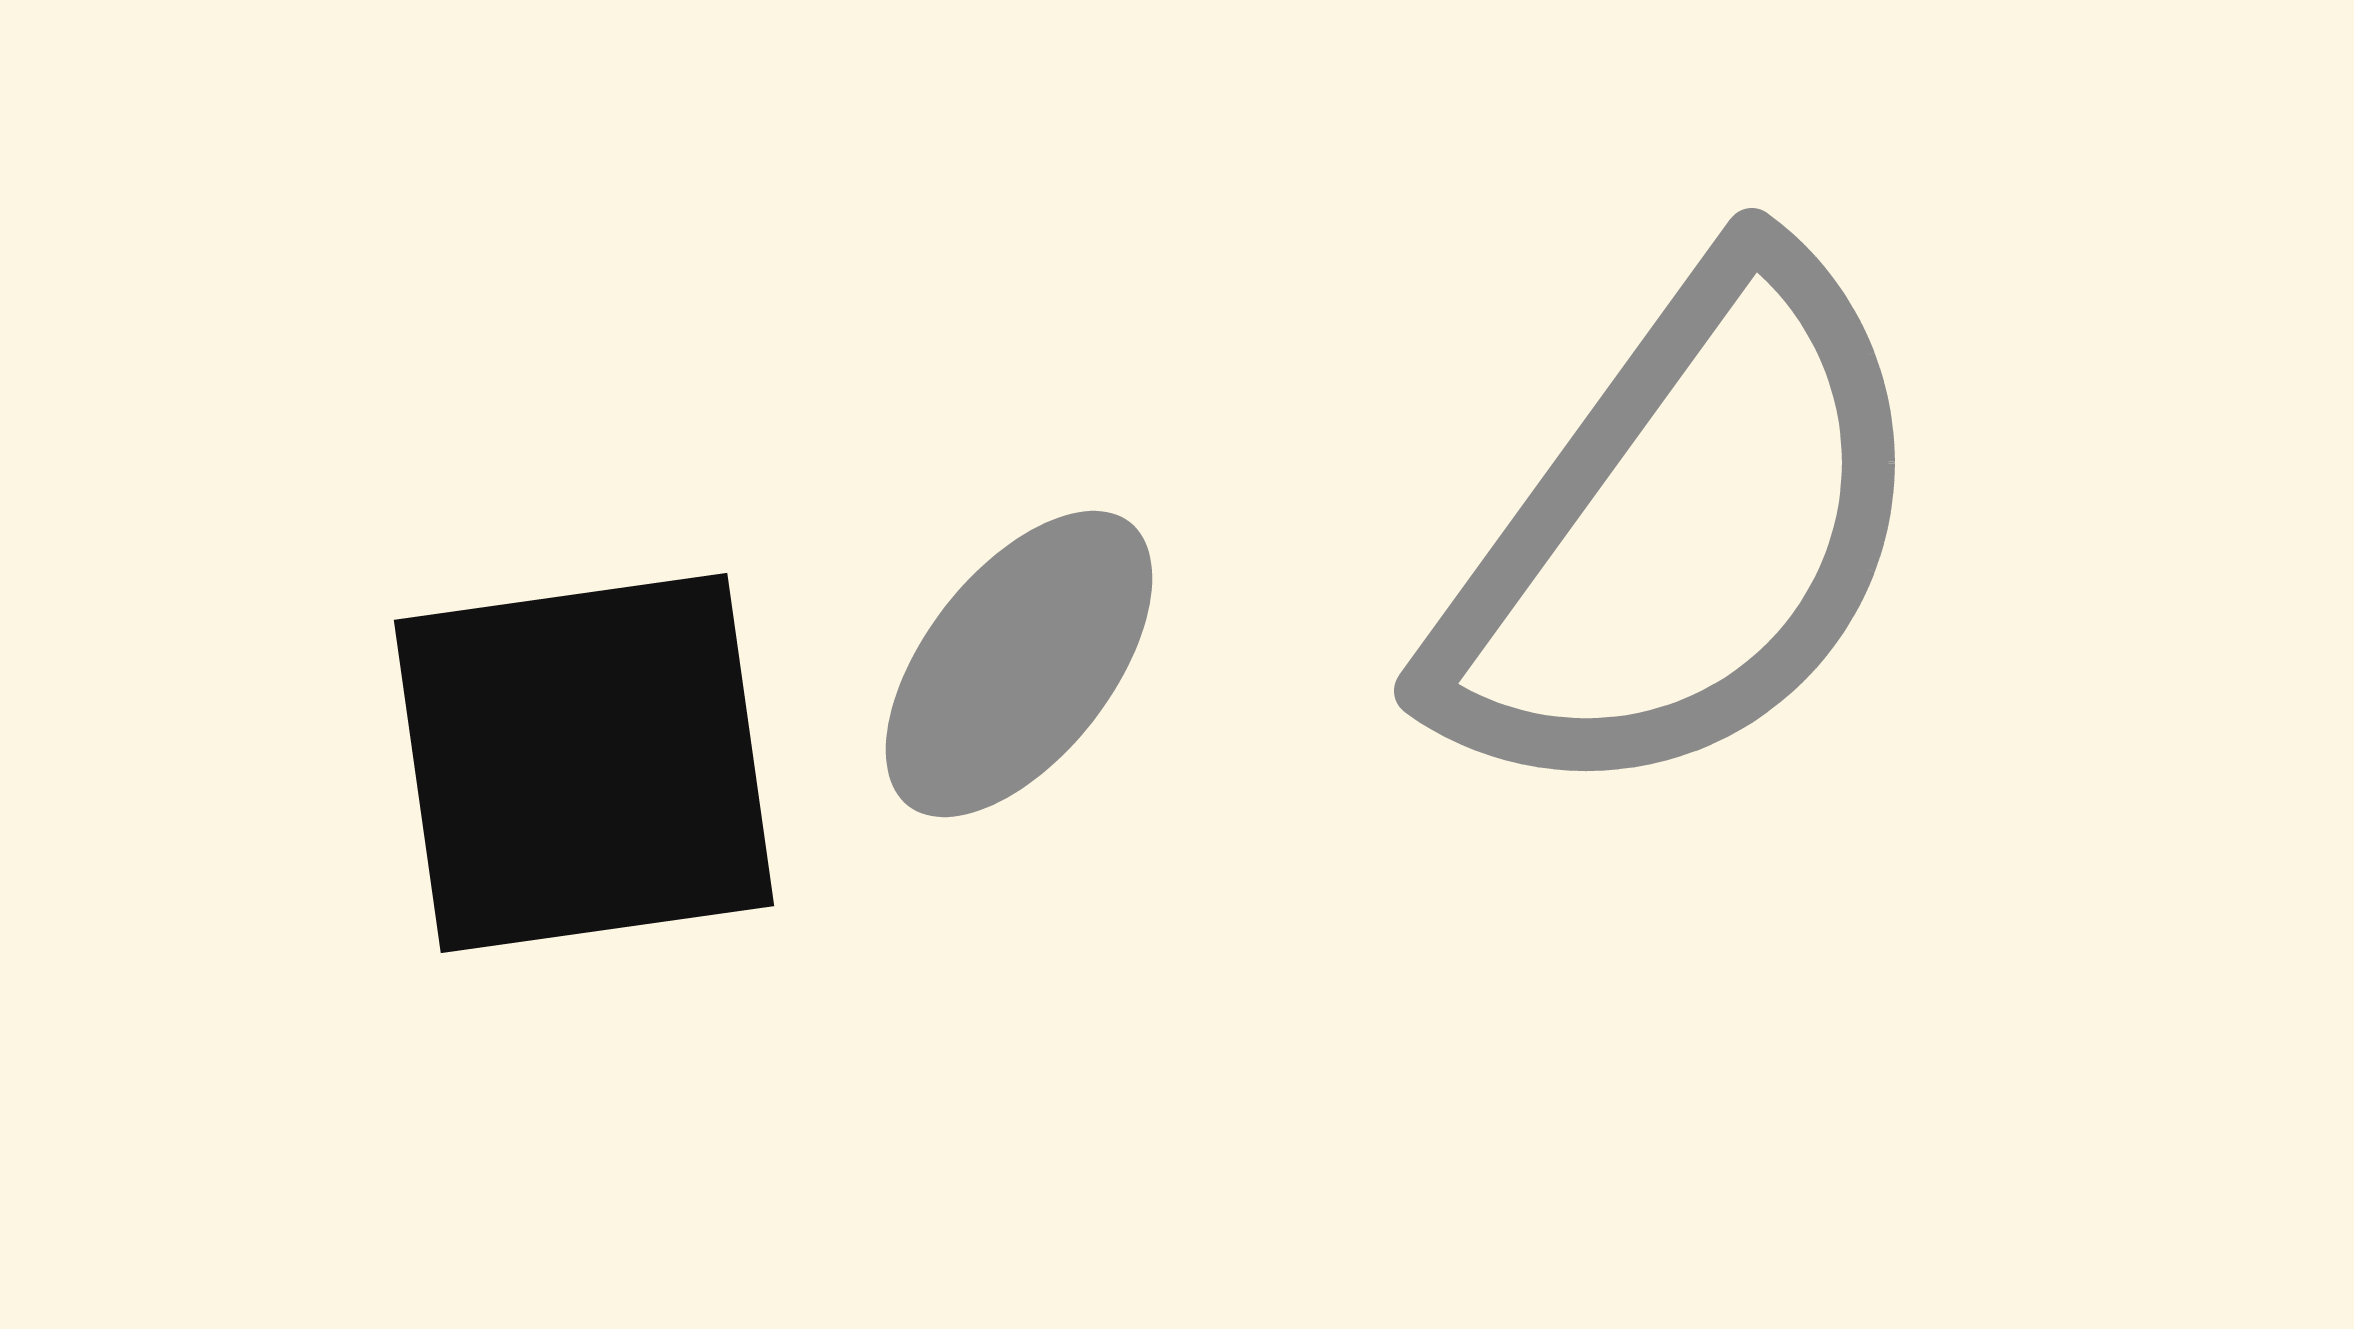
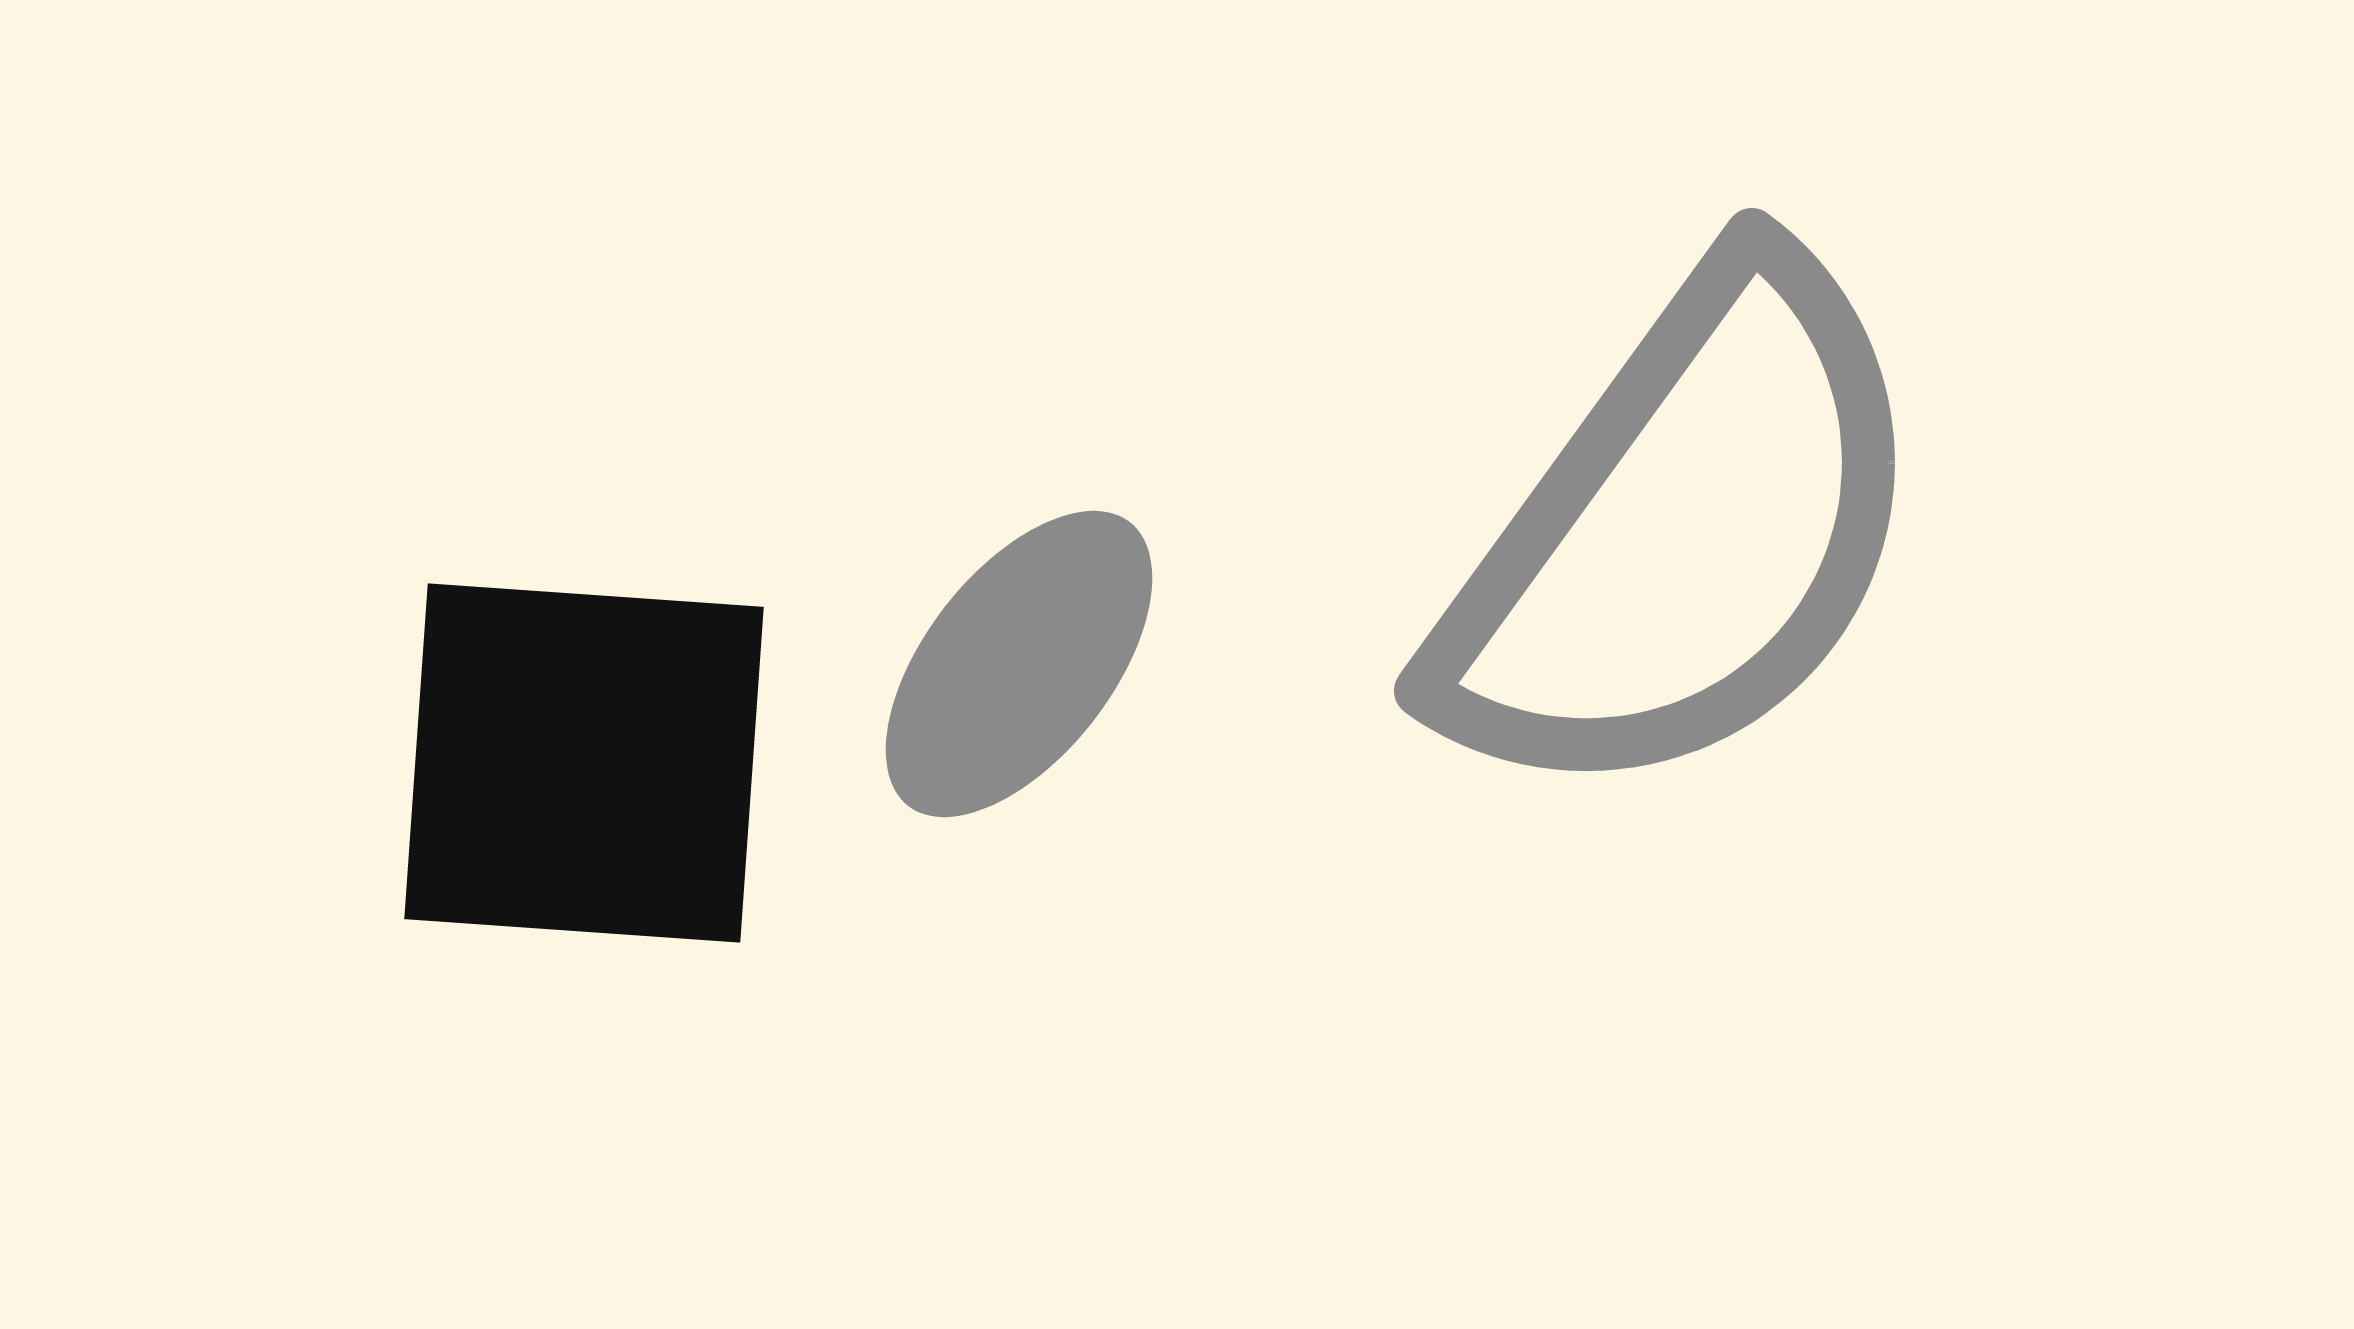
black square: rotated 12 degrees clockwise
